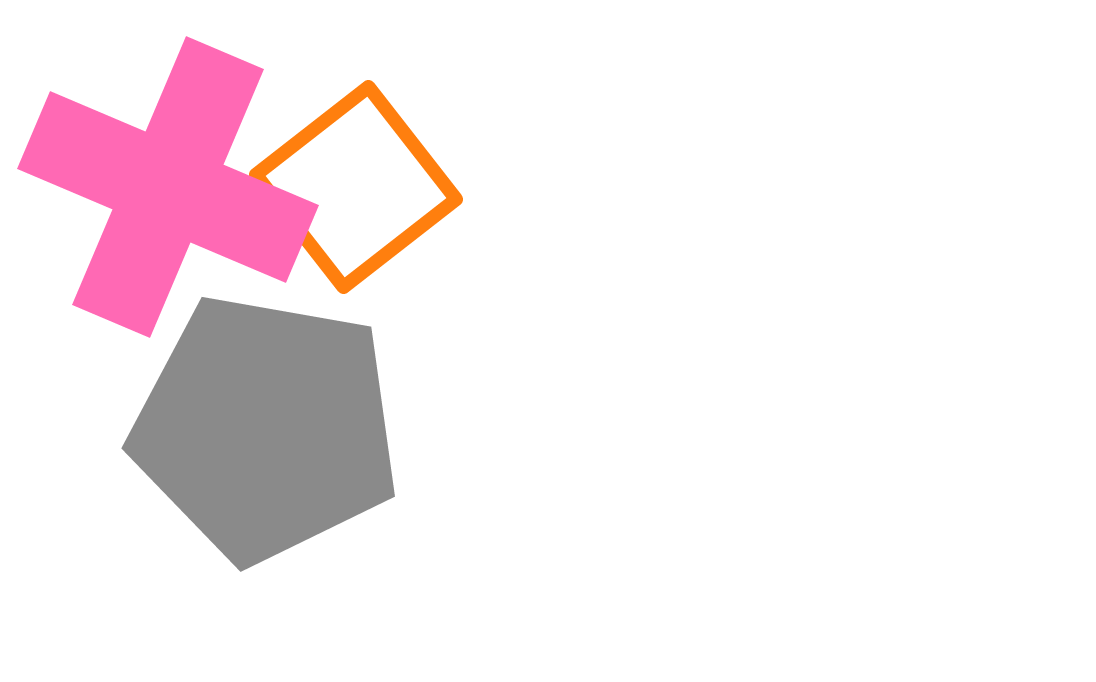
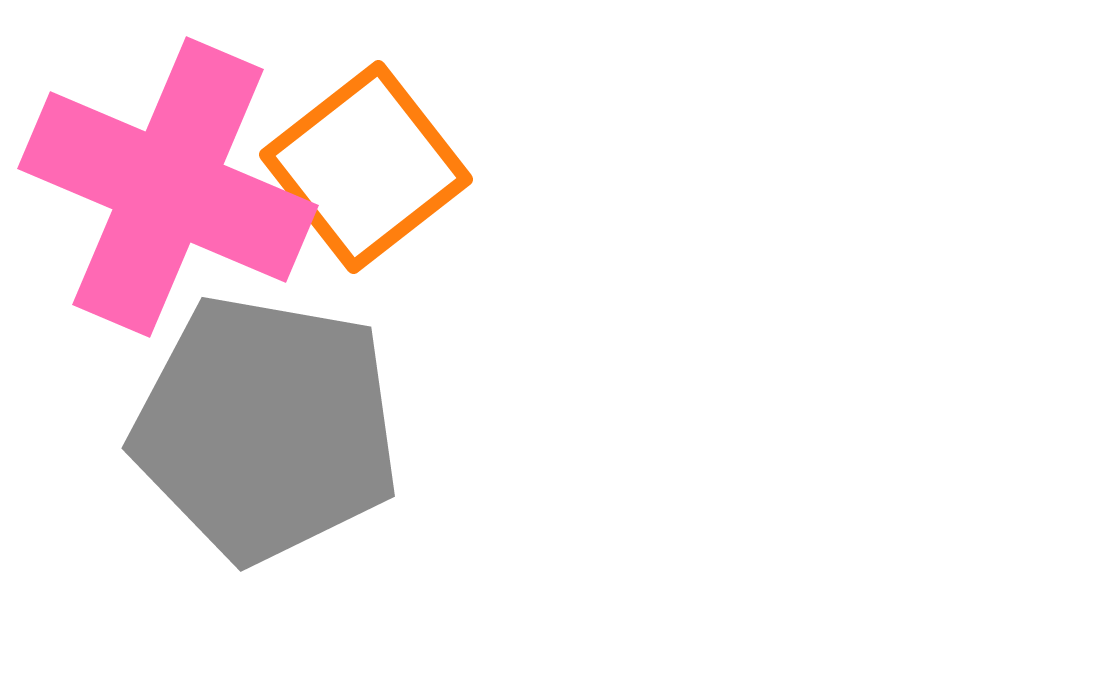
orange square: moved 10 px right, 20 px up
